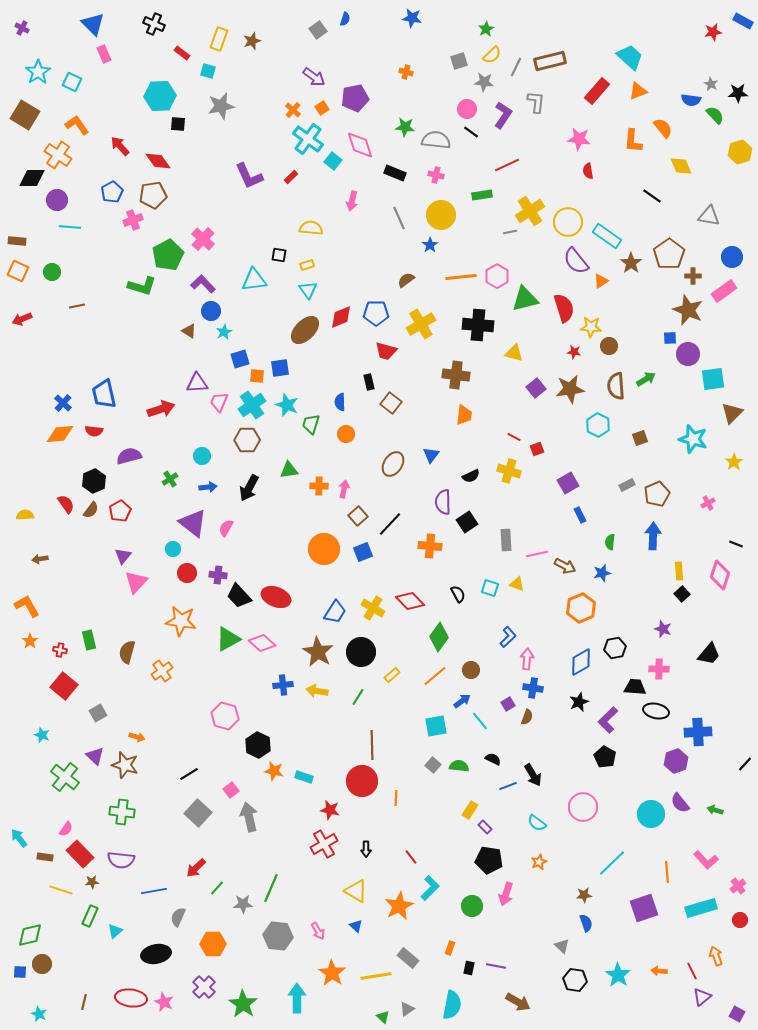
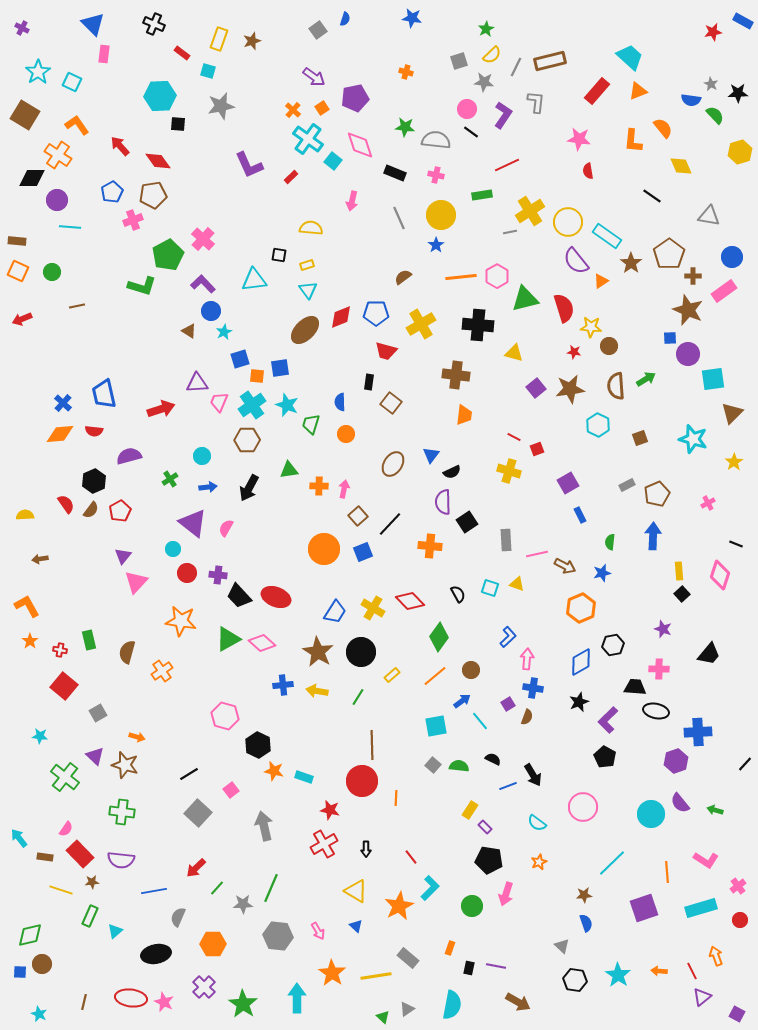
pink rectangle at (104, 54): rotated 30 degrees clockwise
purple L-shape at (249, 176): moved 11 px up
blue star at (430, 245): moved 6 px right
brown semicircle at (406, 280): moved 3 px left, 3 px up
black rectangle at (369, 382): rotated 21 degrees clockwise
black semicircle at (471, 476): moved 19 px left, 4 px up
black hexagon at (615, 648): moved 2 px left, 3 px up
cyan star at (42, 735): moved 2 px left, 1 px down; rotated 14 degrees counterclockwise
gray arrow at (249, 817): moved 15 px right, 9 px down
pink L-shape at (706, 860): rotated 15 degrees counterclockwise
